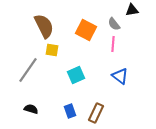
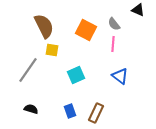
black triangle: moved 6 px right; rotated 32 degrees clockwise
